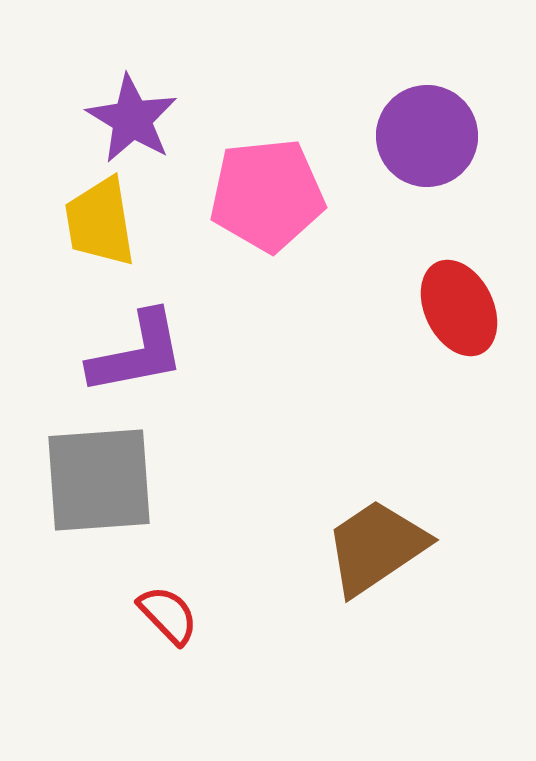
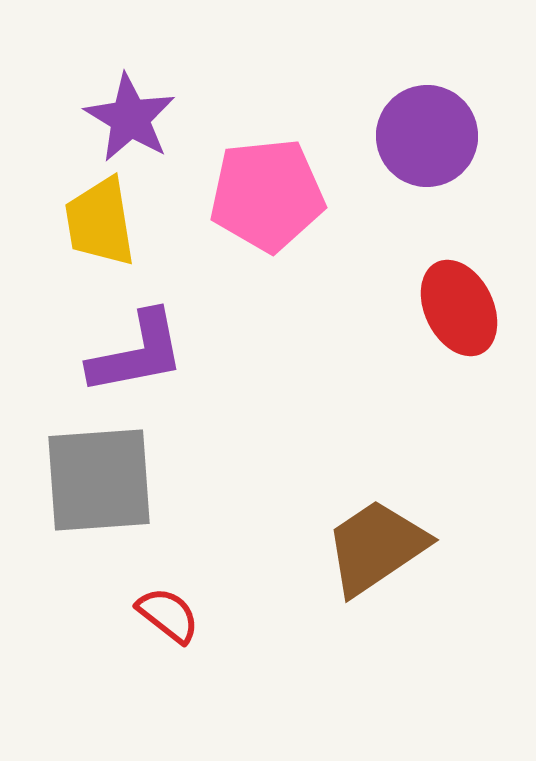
purple star: moved 2 px left, 1 px up
red semicircle: rotated 8 degrees counterclockwise
